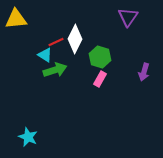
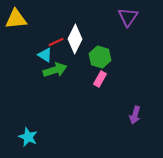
purple arrow: moved 9 px left, 43 px down
